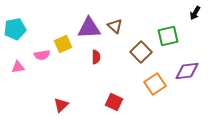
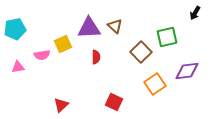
green square: moved 1 px left, 1 px down
